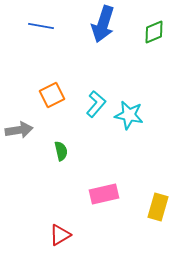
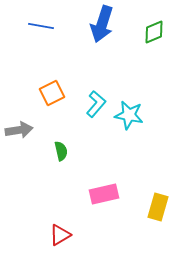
blue arrow: moved 1 px left
orange square: moved 2 px up
